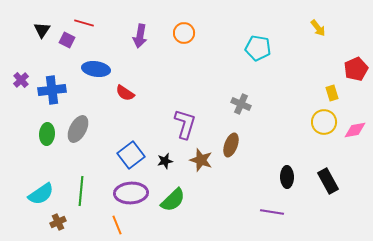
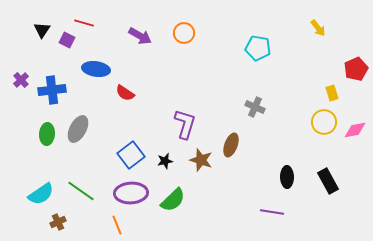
purple arrow: rotated 70 degrees counterclockwise
gray cross: moved 14 px right, 3 px down
green line: rotated 60 degrees counterclockwise
